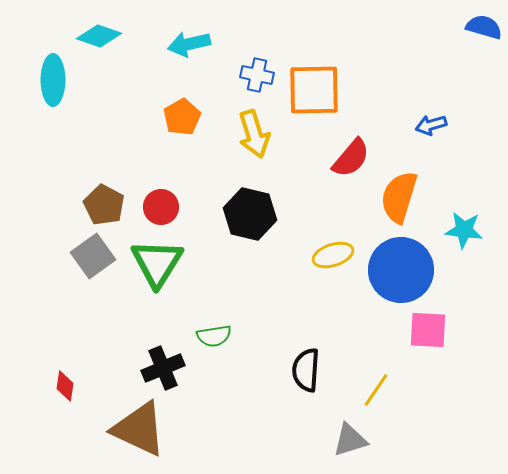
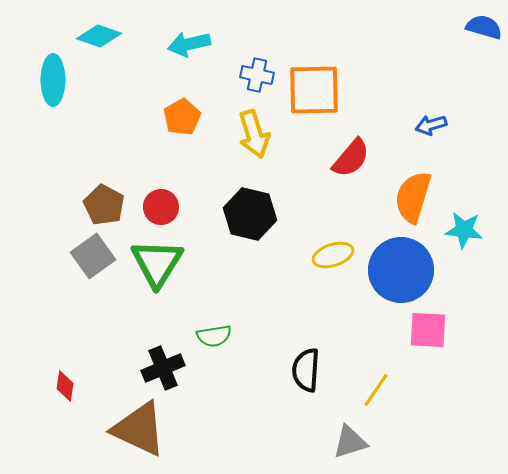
orange semicircle: moved 14 px right
gray triangle: moved 2 px down
